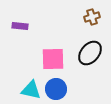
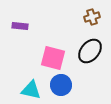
black ellipse: moved 2 px up
pink square: moved 1 px up; rotated 15 degrees clockwise
blue circle: moved 5 px right, 4 px up
